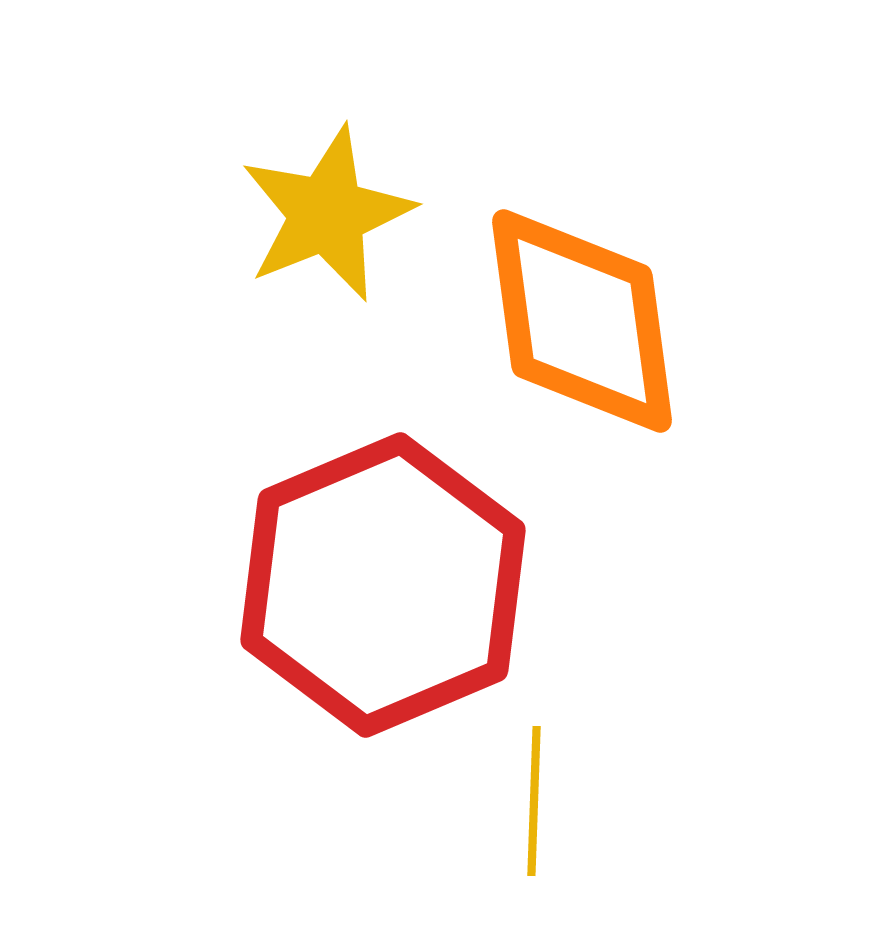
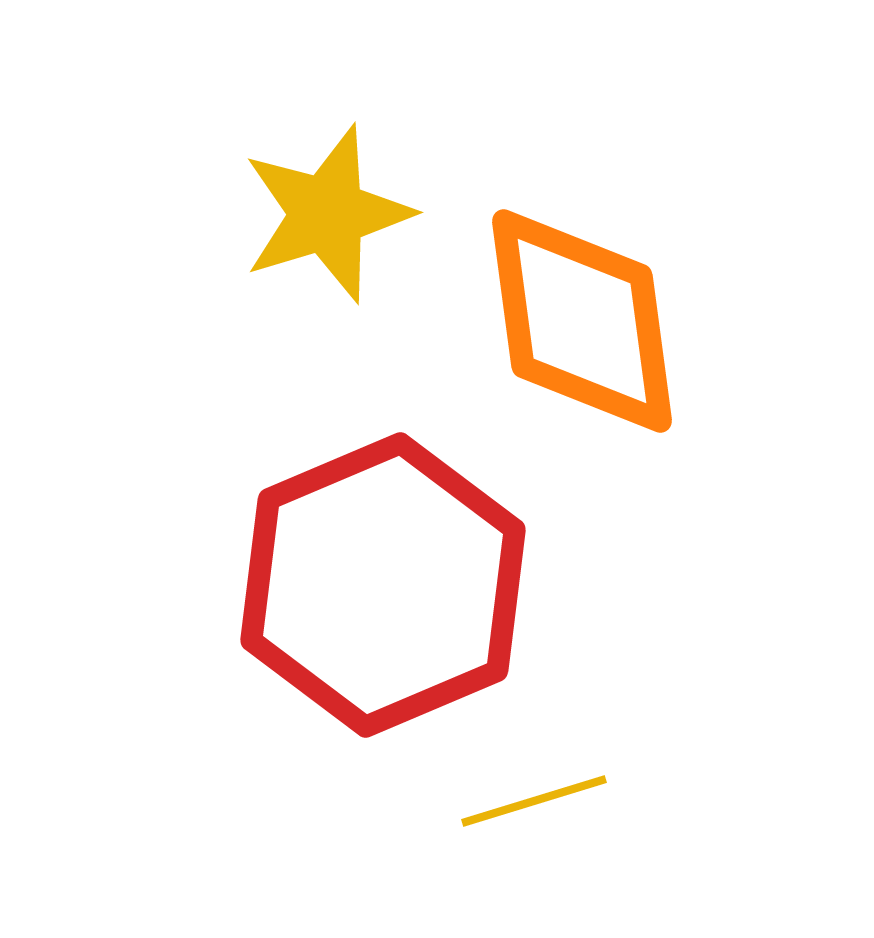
yellow star: rotated 5 degrees clockwise
yellow line: rotated 71 degrees clockwise
